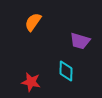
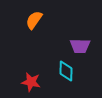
orange semicircle: moved 1 px right, 2 px up
purple trapezoid: moved 5 px down; rotated 15 degrees counterclockwise
